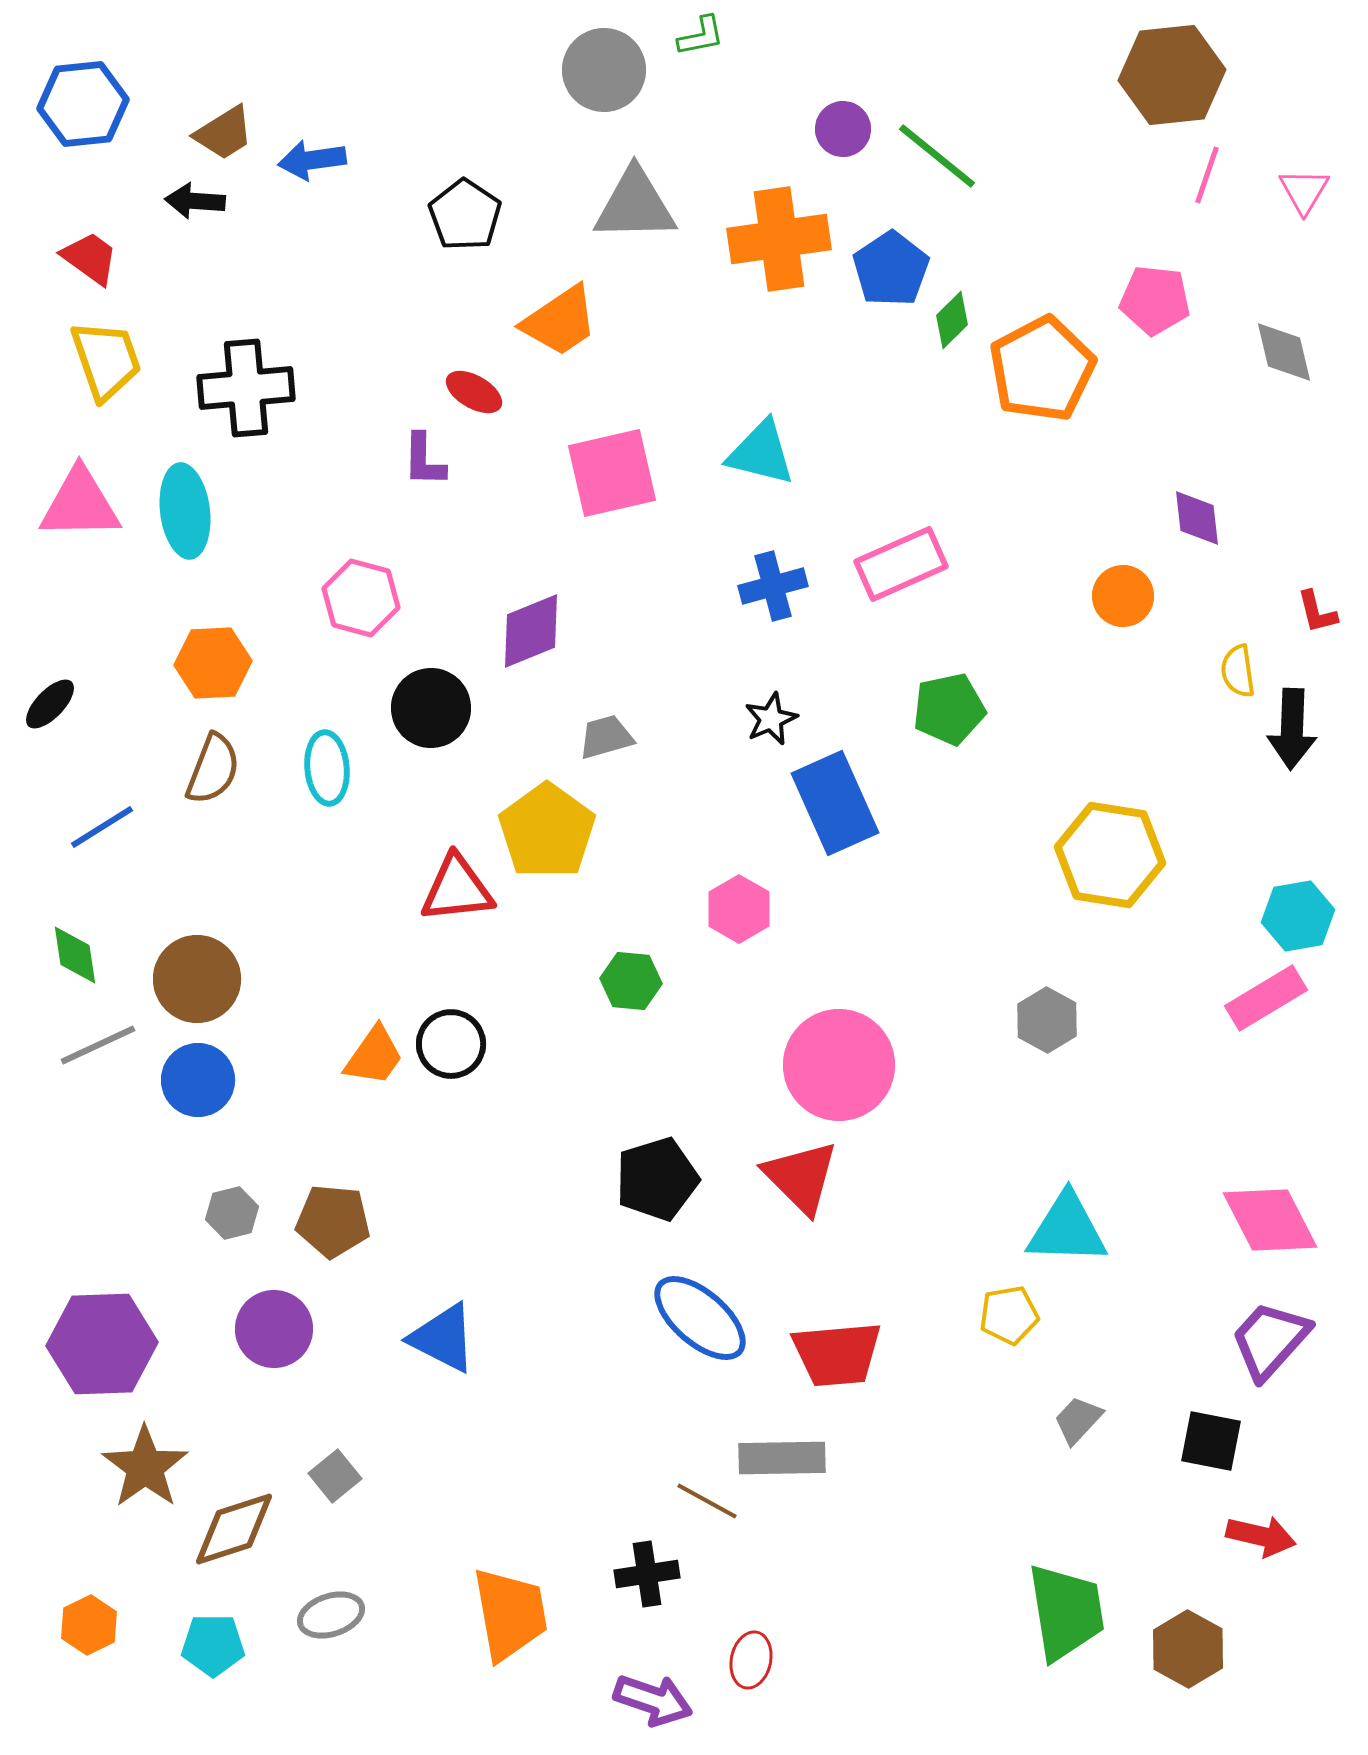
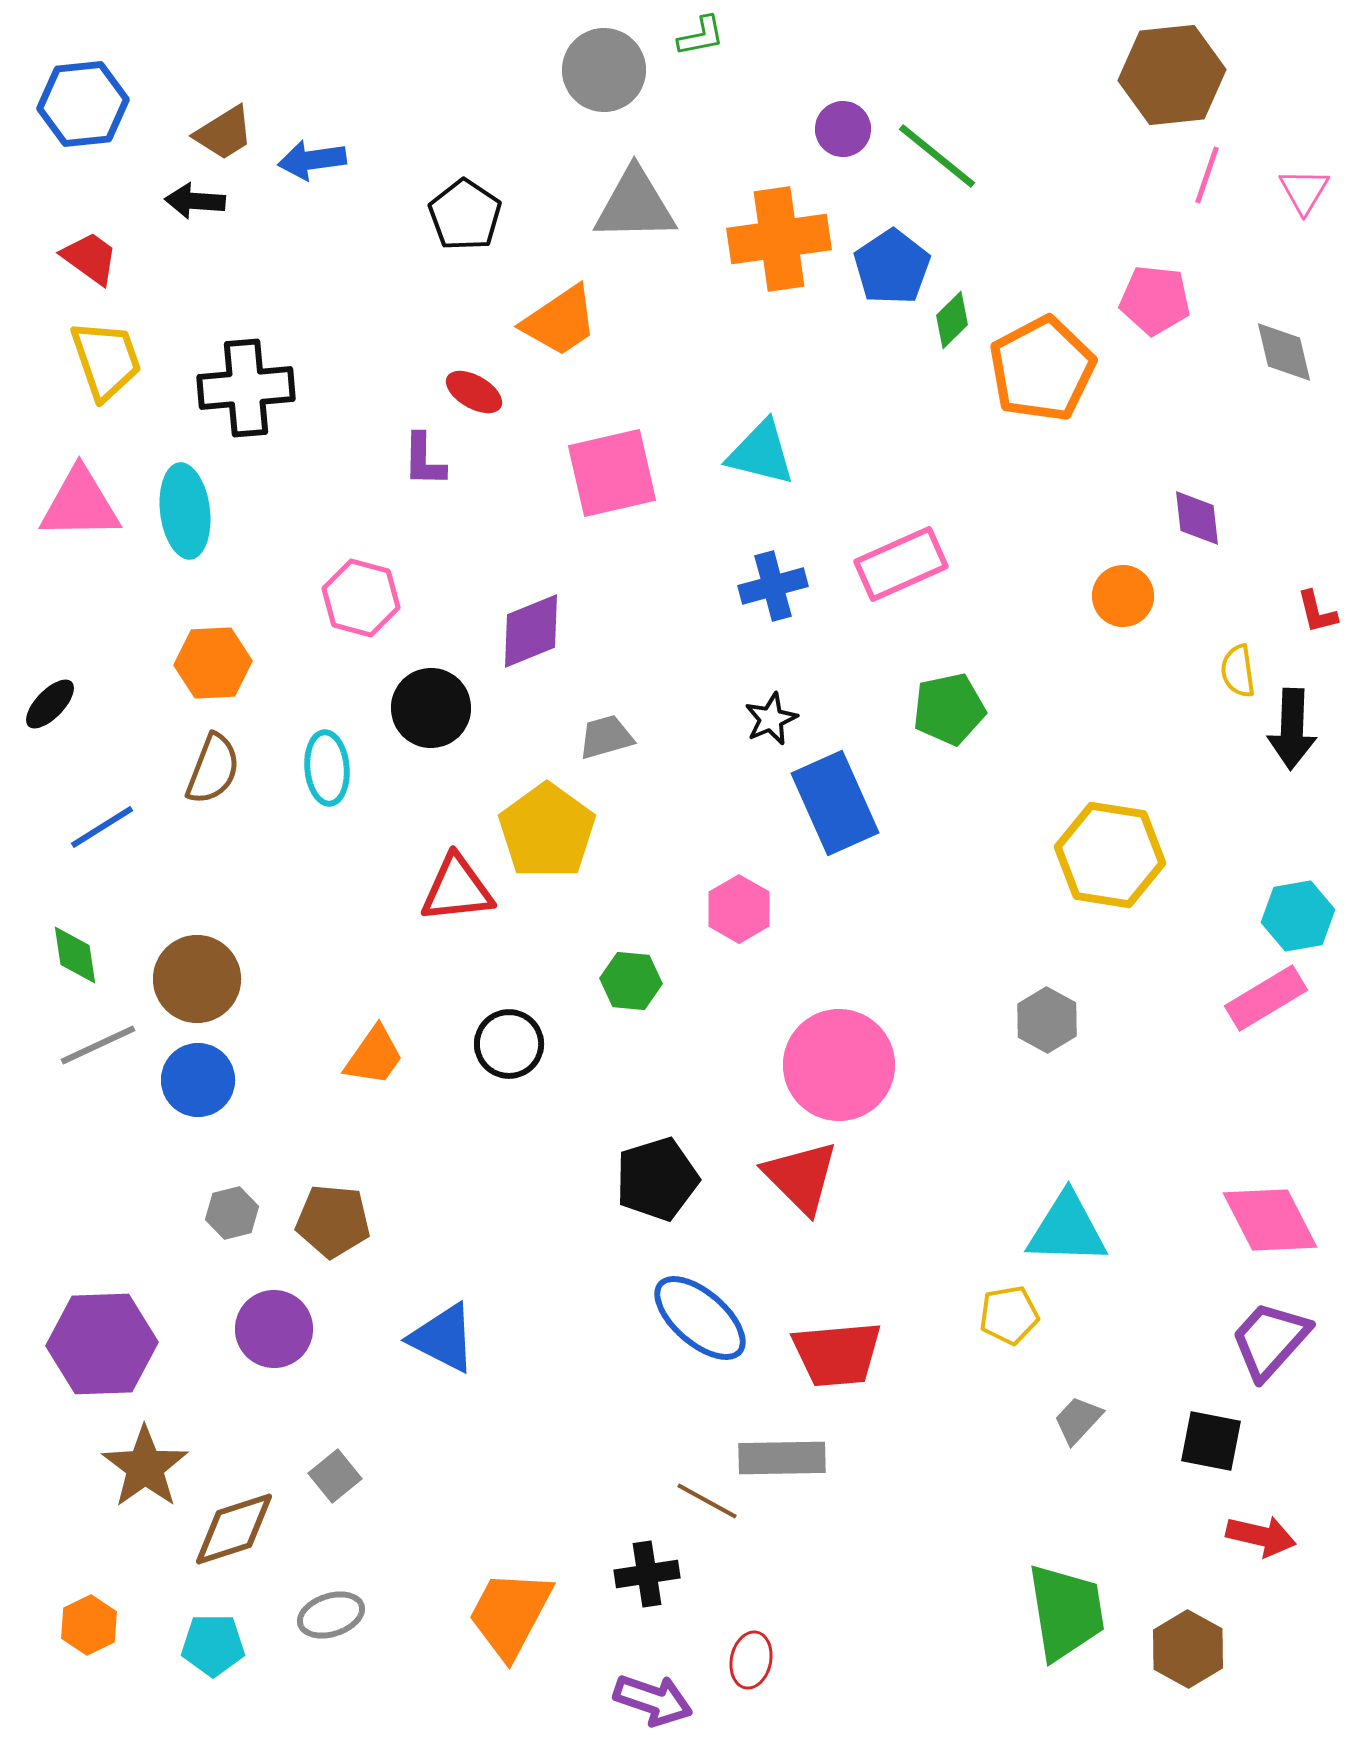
blue pentagon at (891, 269): moved 1 px right, 2 px up
black circle at (451, 1044): moved 58 px right
orange trapezoid at (510, 1614): rotated 142 degrees counterclockwise
